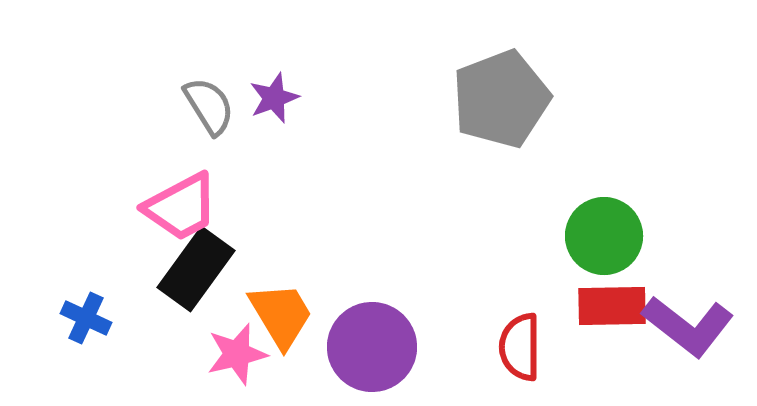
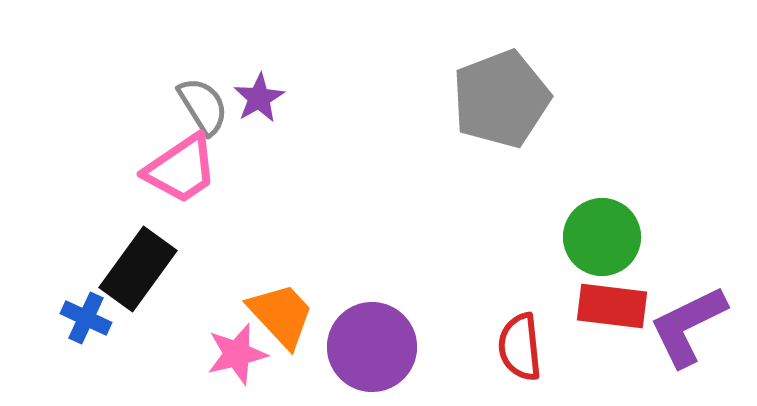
purple star: moved 15 px left; rotated 9 degrees counterclockwise
gray semicircle: moved 6 px left
pink trapezoid: moved 38 px up; rotated 6 degrees counterclockwise
green circle: moved 2 px left, 1 px down
black rectangle: moved 58 px left
red rectangle: rotated 8 degrees clockwise
orange trapezoid: rotated 12 degrees counterclockwise
purple L-shape: rotated 116 degrees clockwise
red semicircle: rotated 6 degrees counterclockwise
